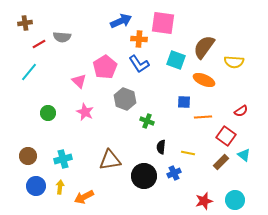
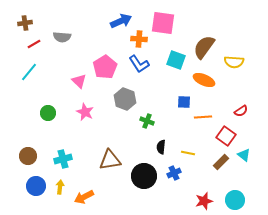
red line: moved 5 px left
